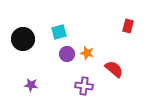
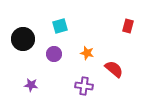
cyan square: moved 1 px right, 6 px up
purple circle: moved 13 px left
